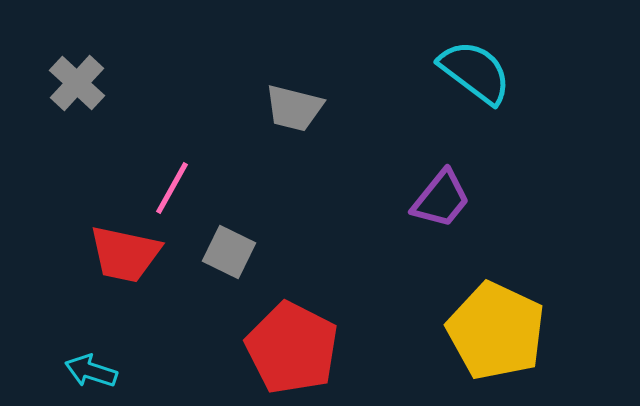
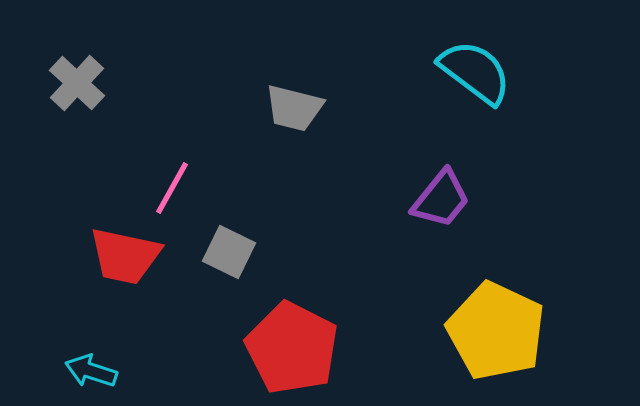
red trapezoid: moved 2 px down
